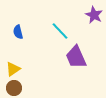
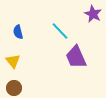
purple star: moved 1 px left, 1 px up
yellow triangle: moved 8 px up; rotated 35 degrees counterclockwise
